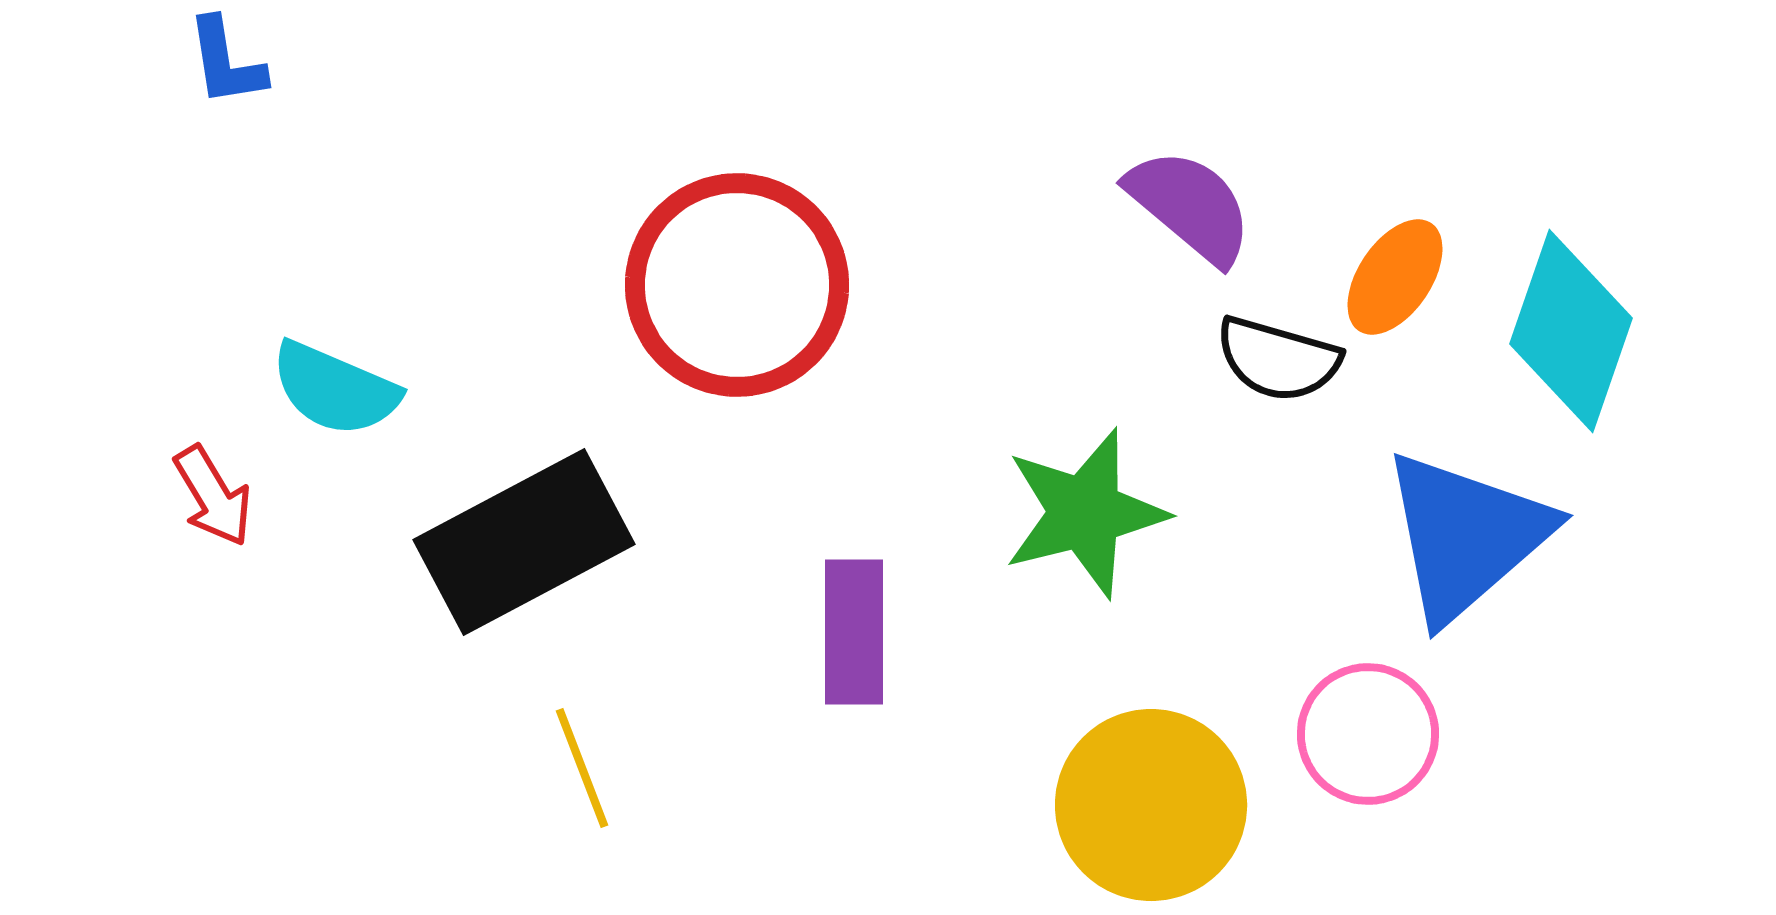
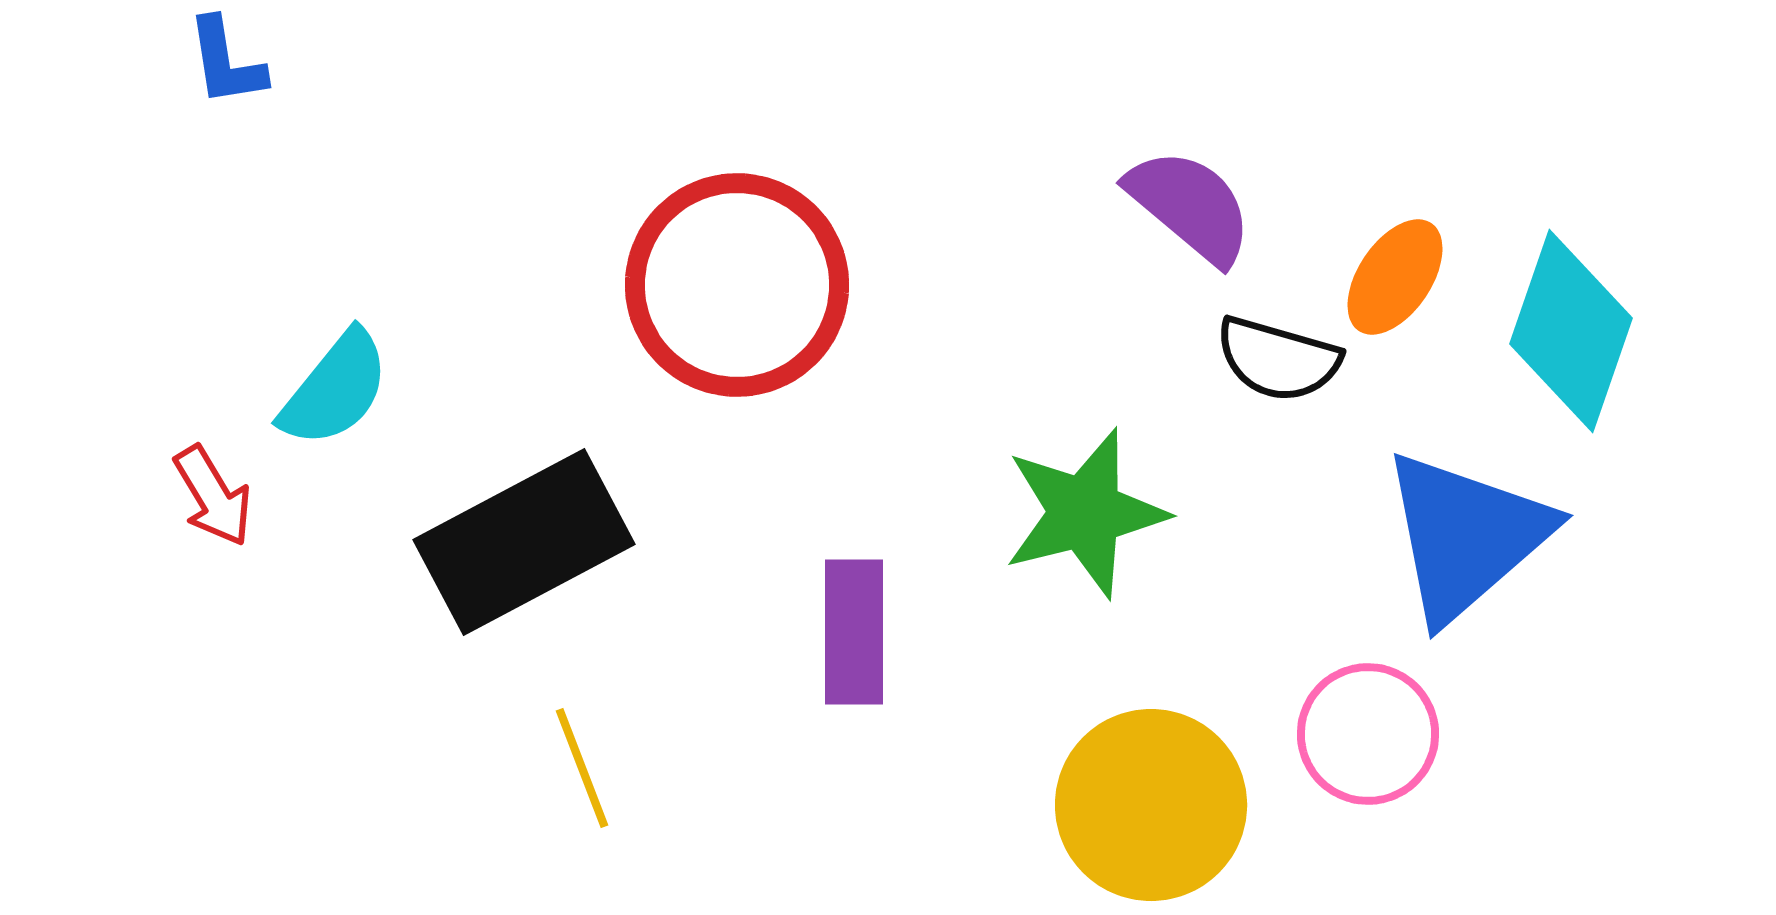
cyan semicircle: rotated 74 degrees counterclockwise
